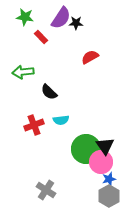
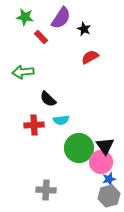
black star: moved 8 px right, 6 px down; rotated 24 degrees clockwise
black semicircle: moved 1 px left, 7 px down
red cross: rotated 18 degrees clockwise
green circle: moved 7 px left, 1 px up
gray cross: rotated 30 degrees counterclockwise
gray hexagon: rotated 15 degrees clockwise
